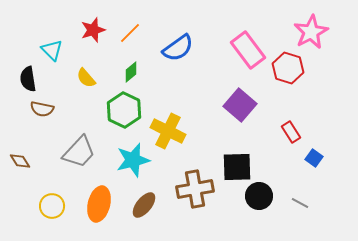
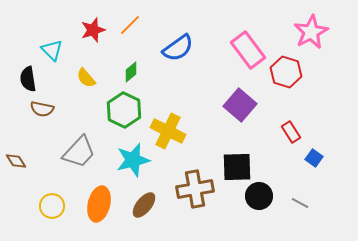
orange line: moved 8 px up
red hexagon: moved 2 px left, 4 px down
brown diamond: moved 4 px left
